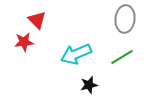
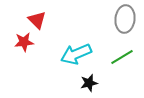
black star: moved 2 px up
